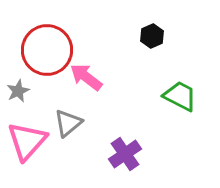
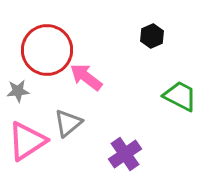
gray star: rotated 20 degrees clockwise
pink triangle: rotated 15 degrees clockwise
